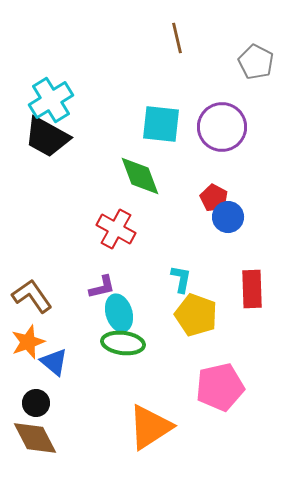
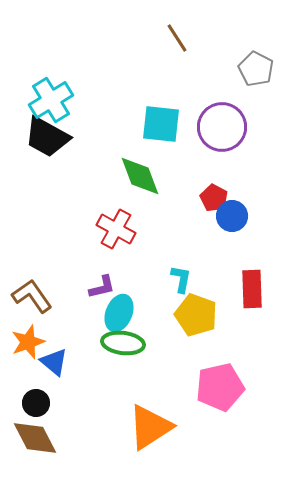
brown line: rotated 20 degrees counterclockwise
gray pentagon: moved 7 px down
blue circle: moved 4 px right, 1 px up
cyan ellipse: rotated 39 degrees clockwise
